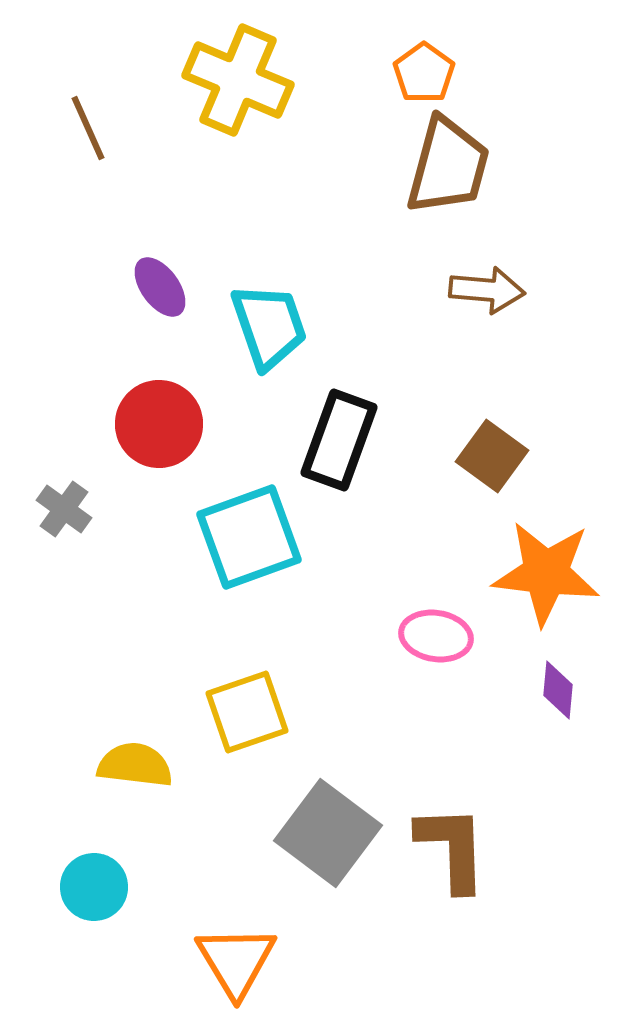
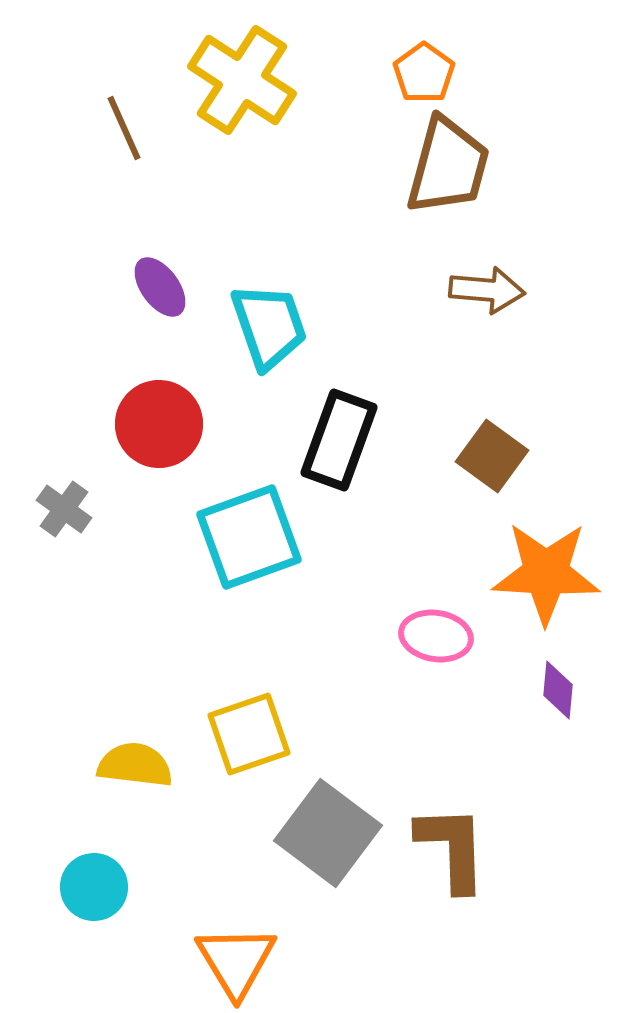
yellow cross: moved 4 px right; rotated 10 degrees clockwise
brown line: moved 36 px right
orange star: rotated 4 degrees counterclockwise
yellow square: moved 2 px right, 22 px down
